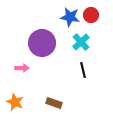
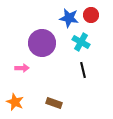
blue star: moved 1 px left, 1 px down
cyan cross: rotated 18 degrees counterclockwise
